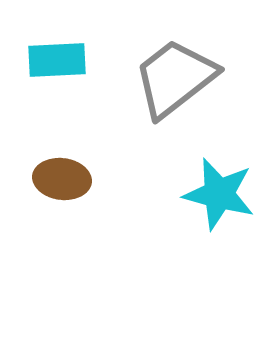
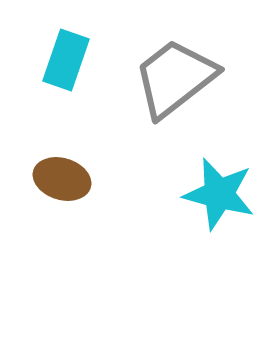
cyan rectangle: moved 9 px right; rotated 68 degrees counterclockwise
brown ellipse: rotated 10 degrees clockwise
